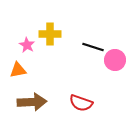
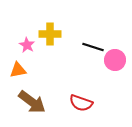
brown arrow: rotated 40 degrees clockwise
